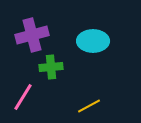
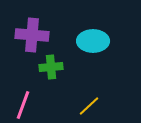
purple cross: rotated 20 degrees clockwise
pink line: moved 8 px down; rotated 12 degrees counterclockwise
yellow line: rotated 15 degrees counterclockwise
